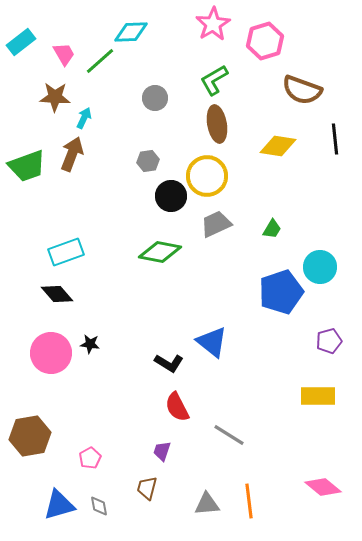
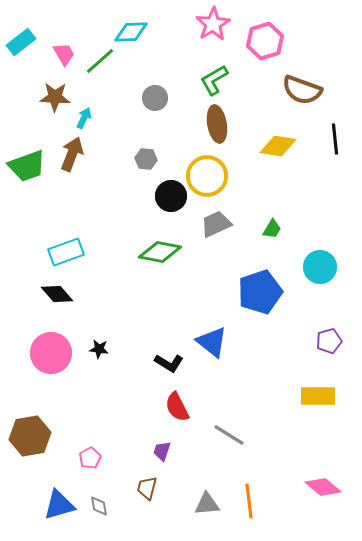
gray hexagon at (148, 161): moved 2 px left, 2 px up; rotated 15 degrees clockwise
blue pentagon at (281, 292): moved 21 px left
black star at (90, 344): moved 9 px right, 5 px down
